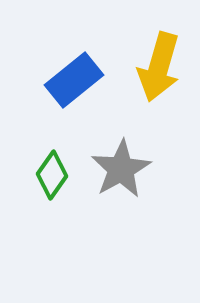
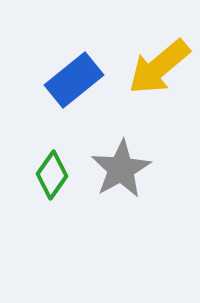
yellow arrow: rotated 34 degrees clockwise
